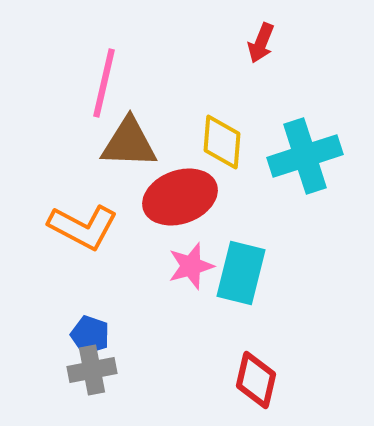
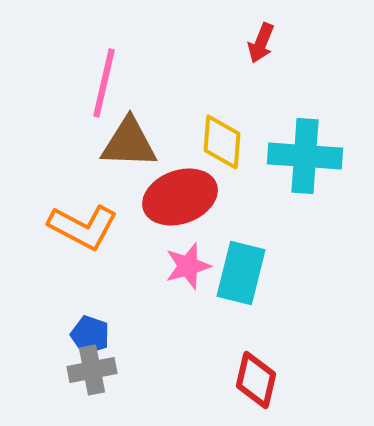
cyan cross: rotated 22 degrees clockwise
pink star: moved 3 px left
